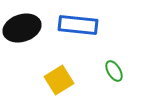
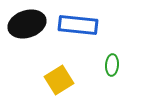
black ellipse: moved 5 px right, 4 px up
green ellipse: moved 2 px left, 6 px up; rotated 35 degrees clockwise
